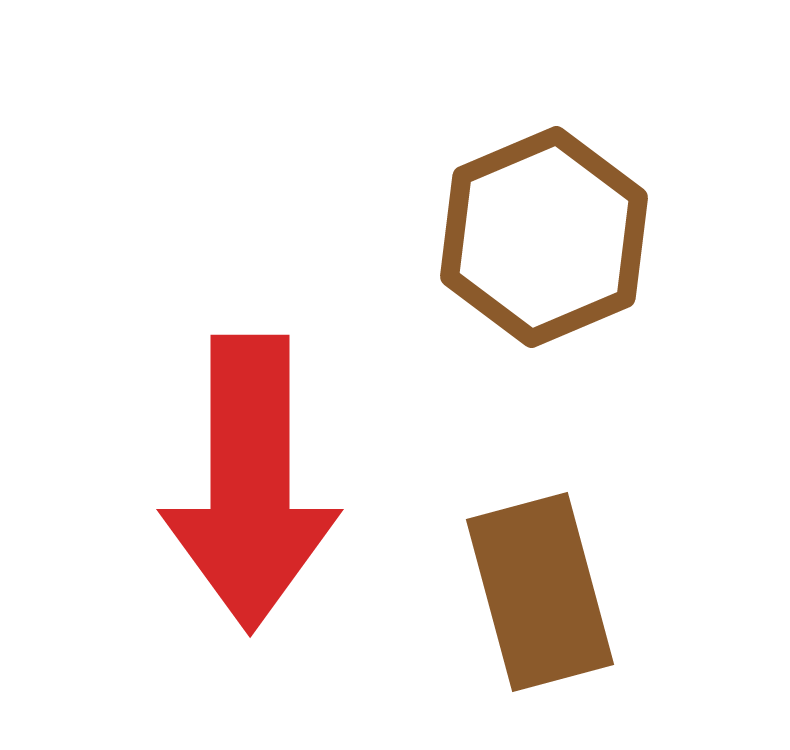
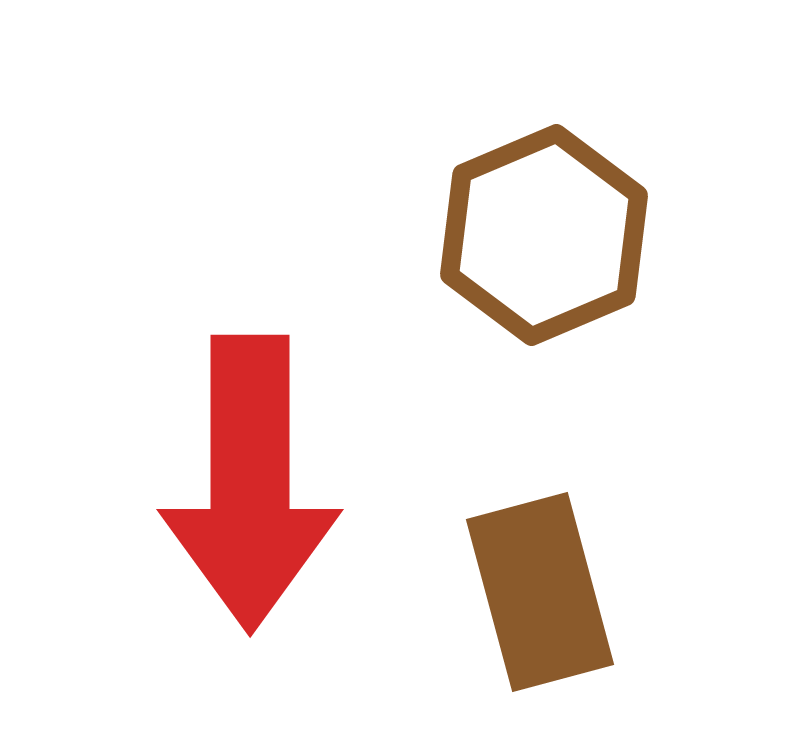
brown hexagon: moved 2 px up
